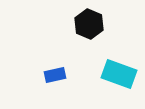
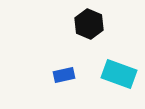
blue rectangle: moved 9 px right
